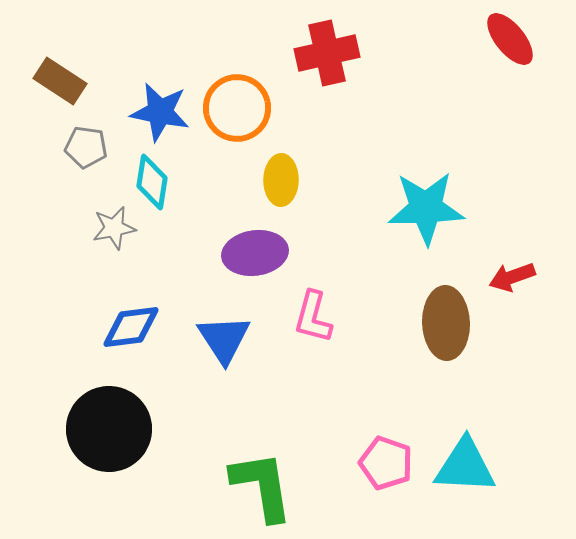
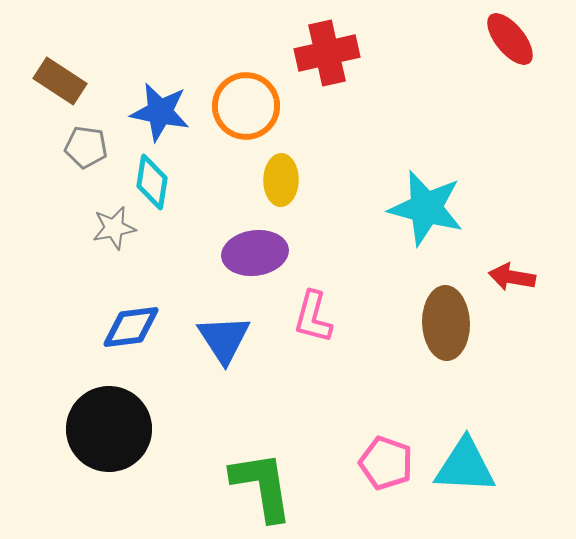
orange circle: moved 9 px right, 2 px up
cyan star: rotated 16 degrees clockwise
red arrow: rotated 30 degrees clockwise
